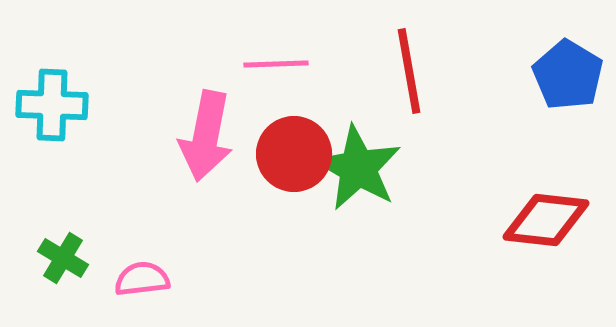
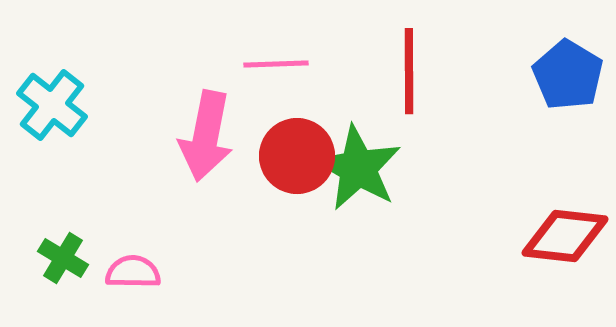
red line: rotated 10 degrees clockwise
cyan cross: rotated 36 degrees clockwise
red circle: moved 3 px right, 2 px down
red diamond: moved 19 px right, 16 px down
pink semicircle: moved 9 px left, 7 px up; rotated 8 degrees clockwise
